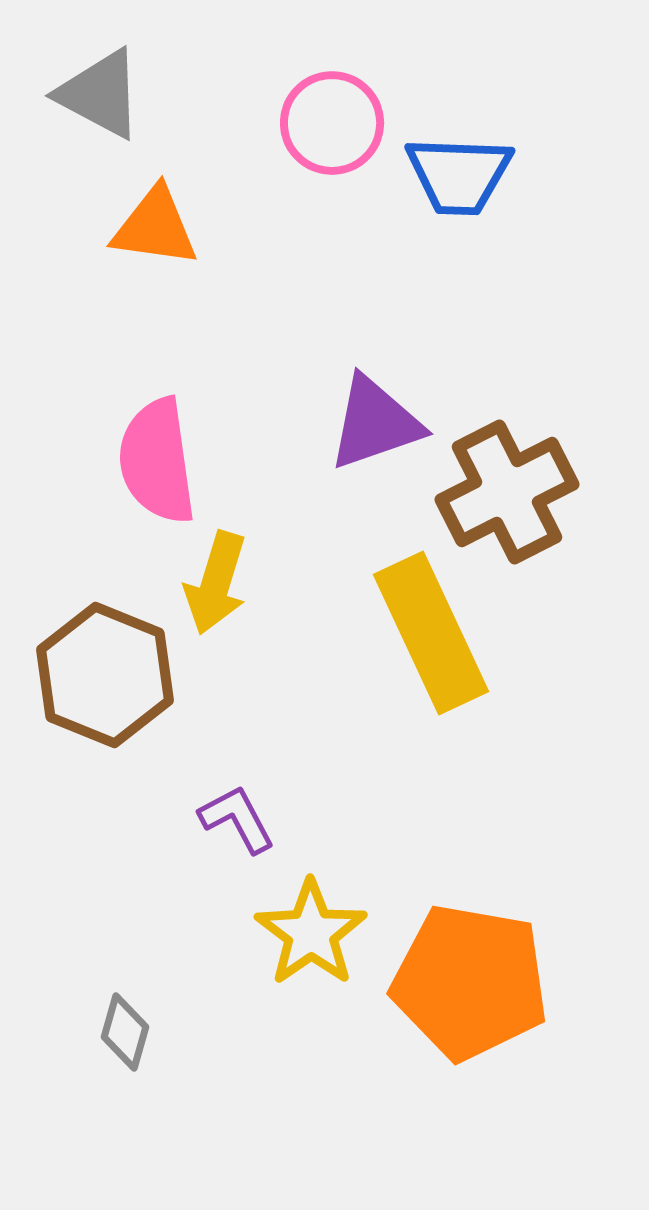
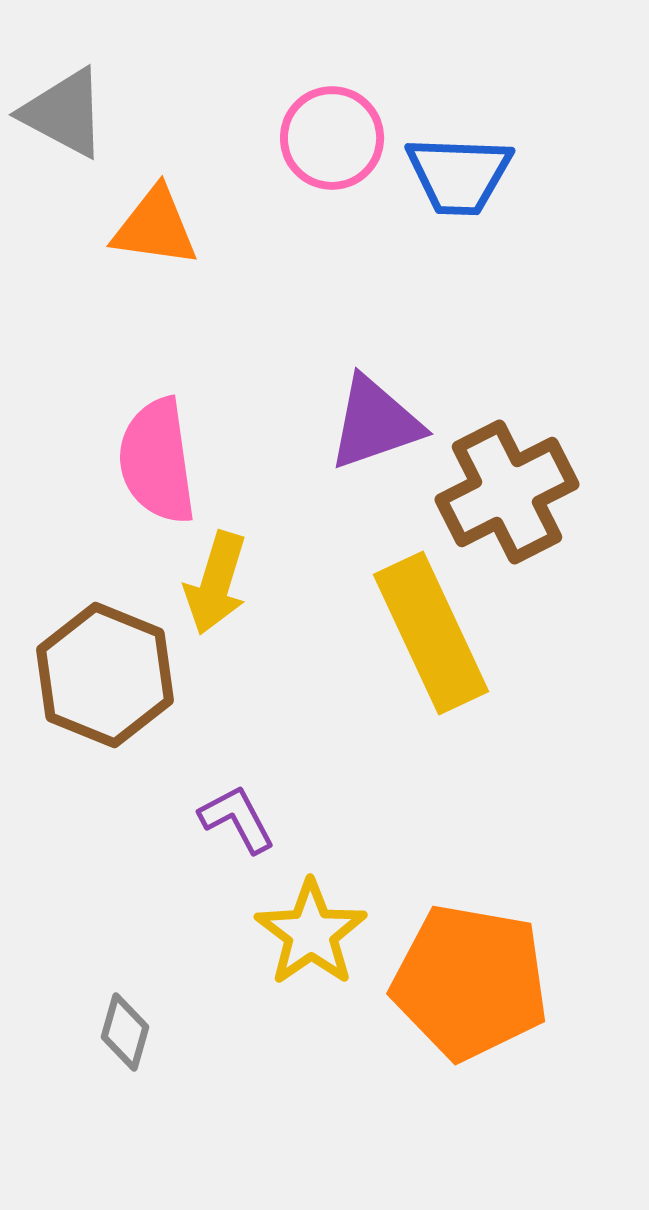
gray triangle: moved 36 px left, 19 px down
pink circle: moved 15 px down
